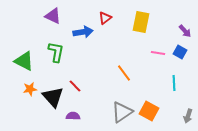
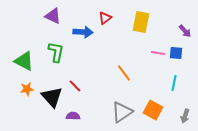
blue arrow: rotated 12 degrees clockwise
blue square: moved 4 px left, 1 px down; rotated 24 degrees counterclockwise
cyan line: rotated 14 degrees clockwise
orange star: moved 3 px left
black triangle: moved 1 px left
orange square: moved 4 px right, 1 px up
gray arrow: moved 3 px left
